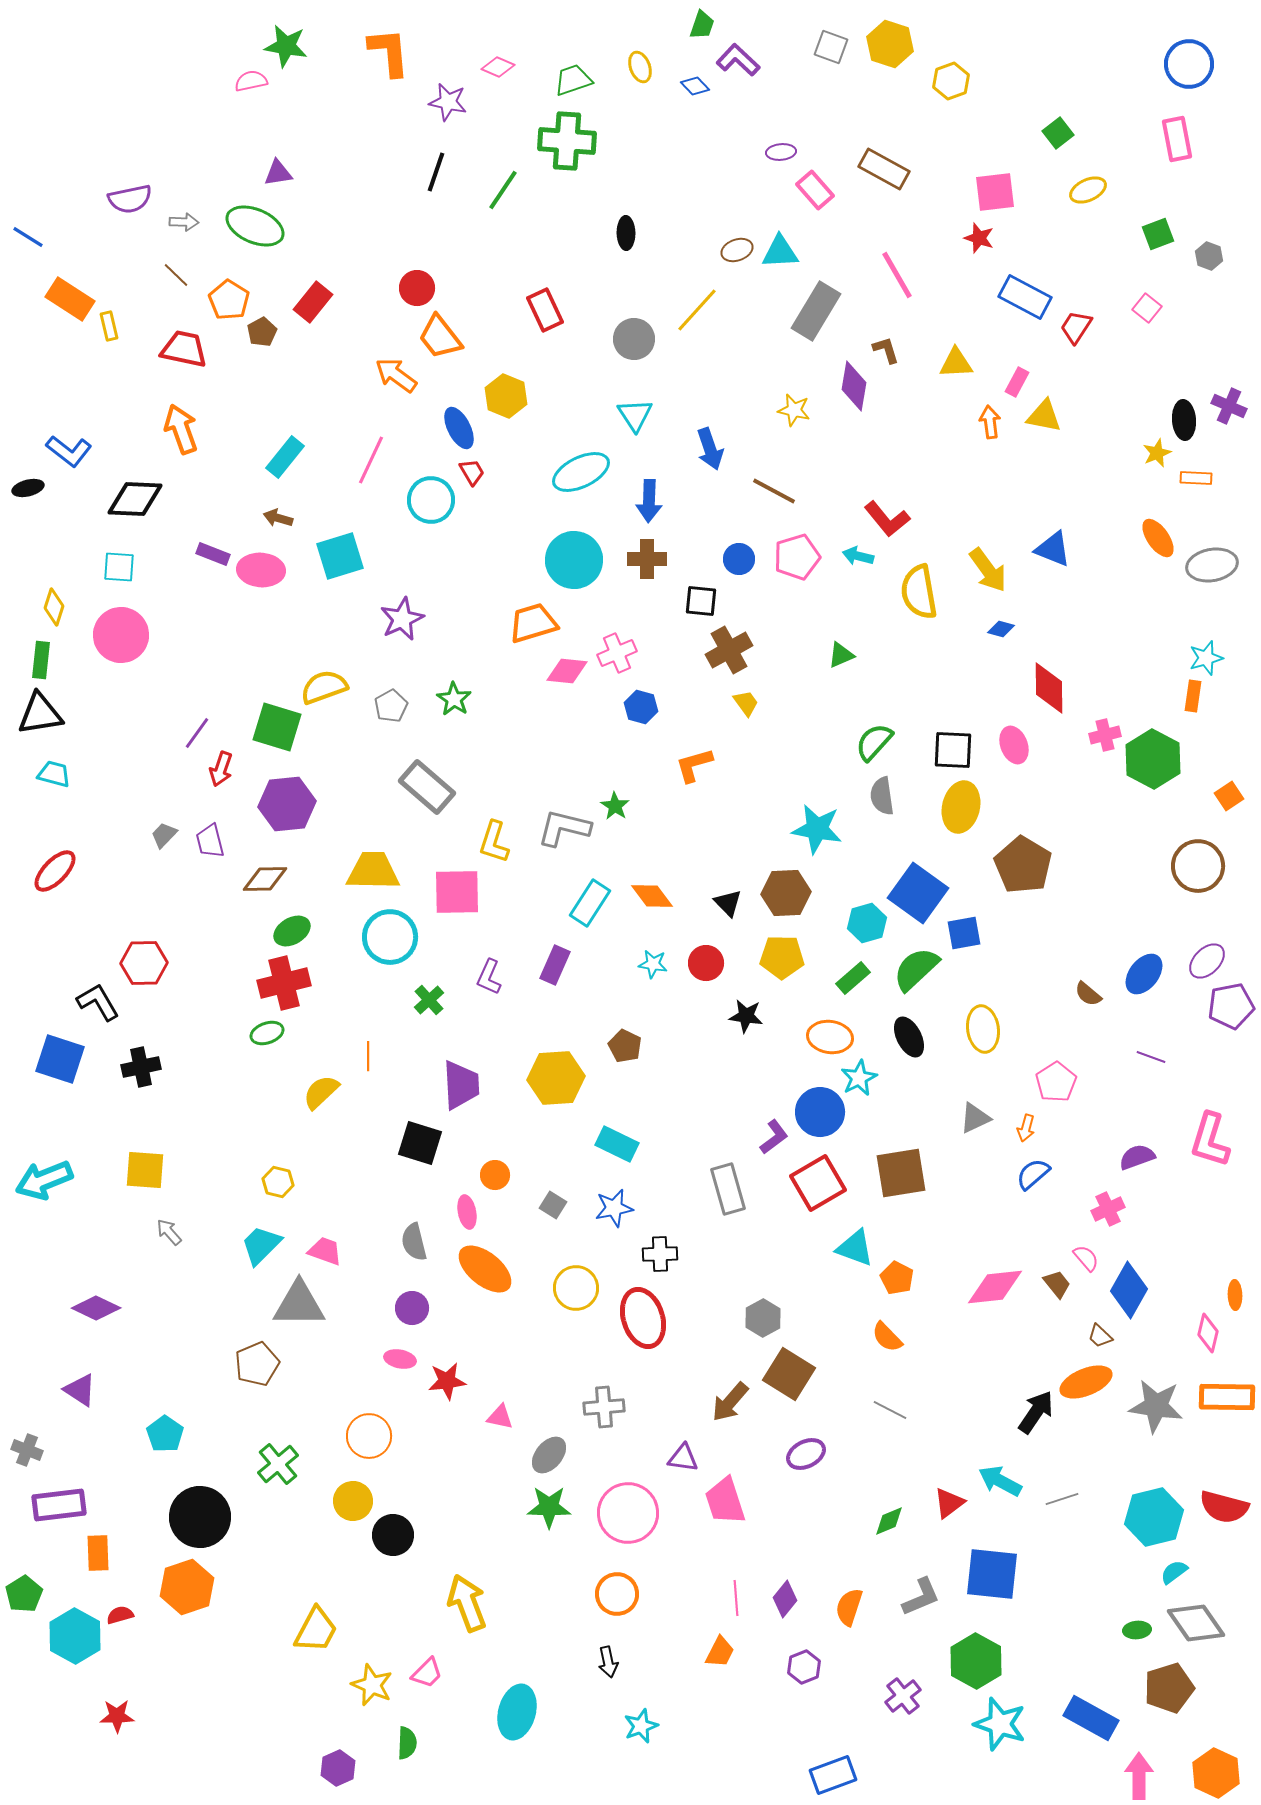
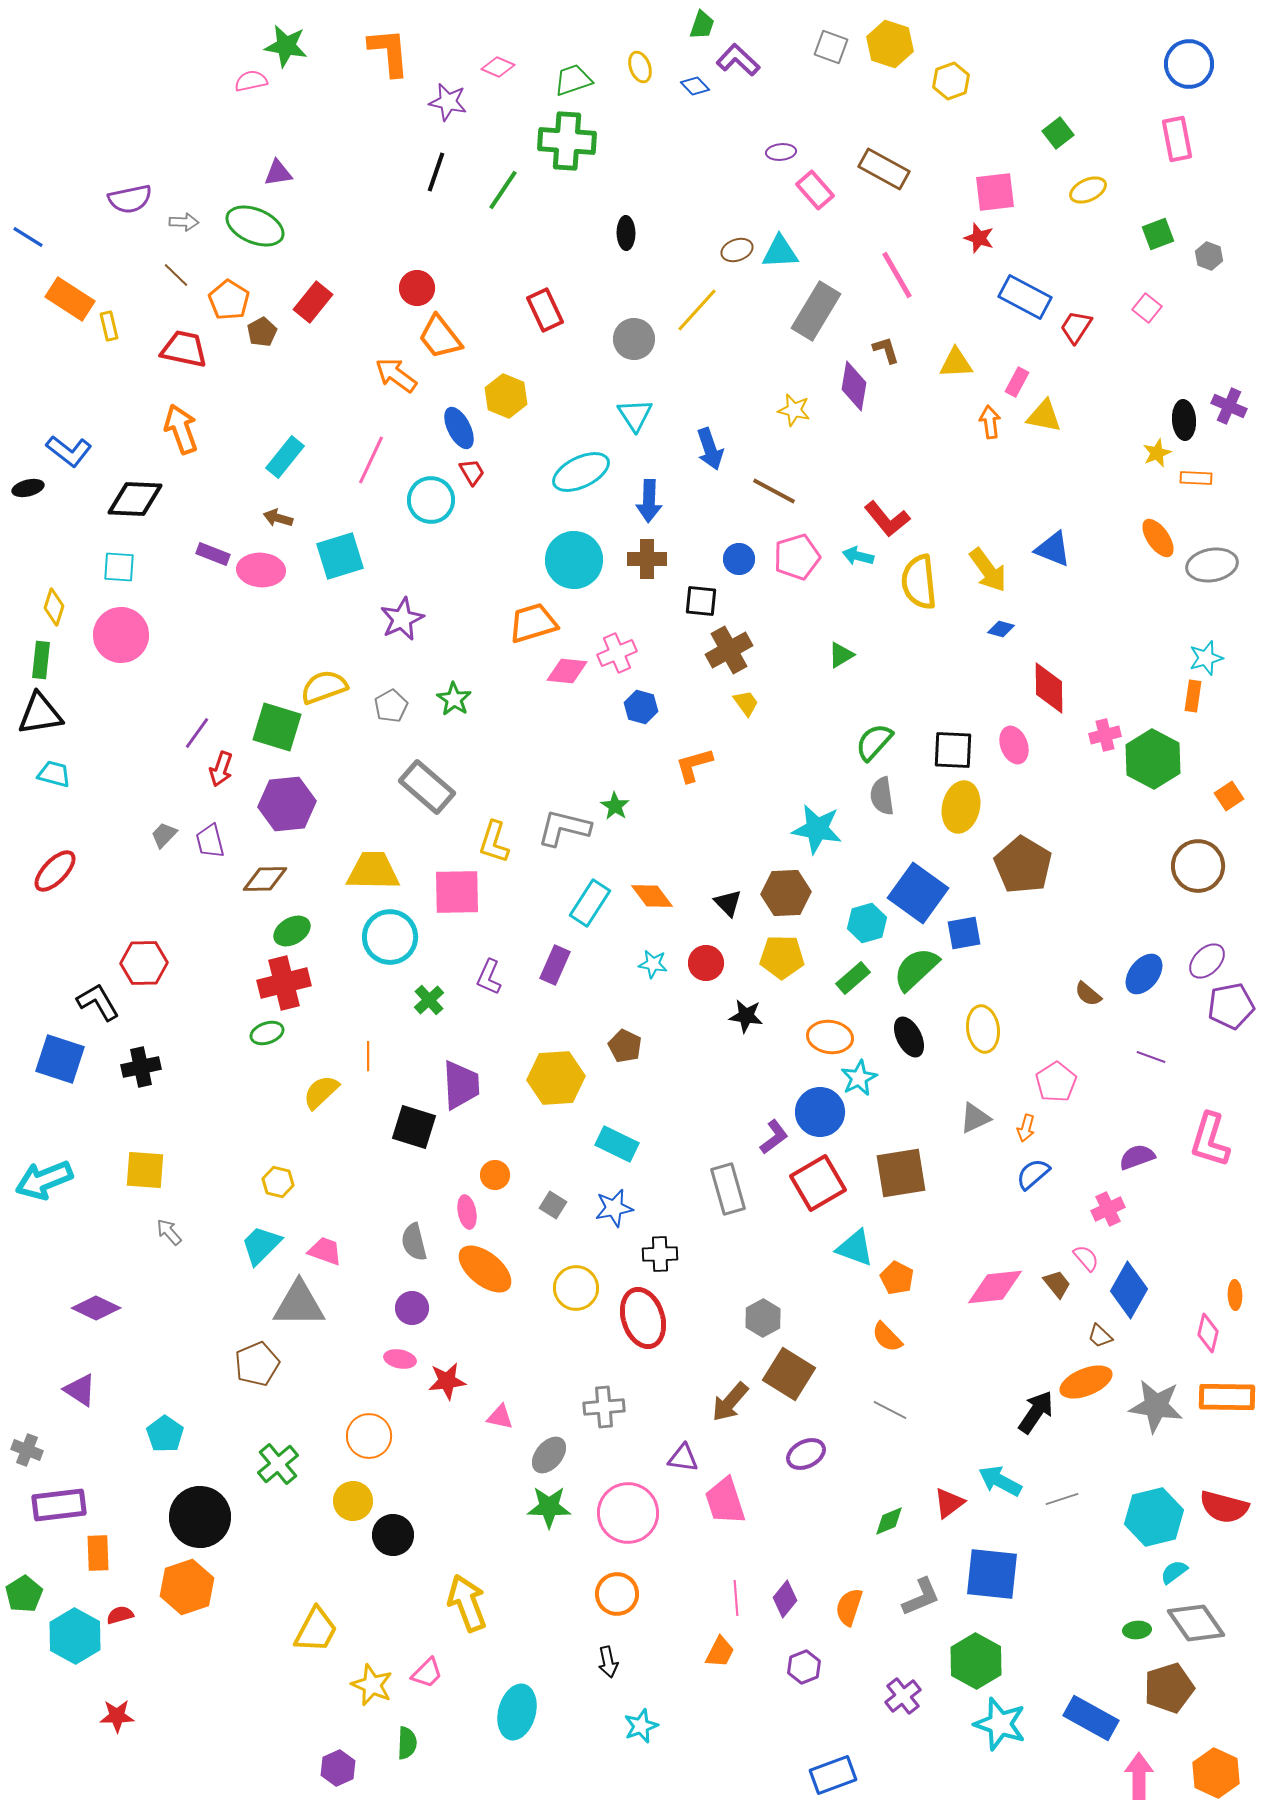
yellow semicircle at (919, 592): moved 10 px up; rotated 4 degrees clockwise
green triangle at (841, 655): rotated 8 degrees counterclockwise
black square at (420, 1143): moved 6 px left, 16 px up
